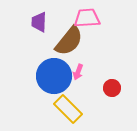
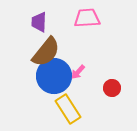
brown semicircle: moved 23 px left, 11 px down
pink arrow: rotated 21 degrees clockwise
yellow rectangle: rotated 12 degrees clockwise
